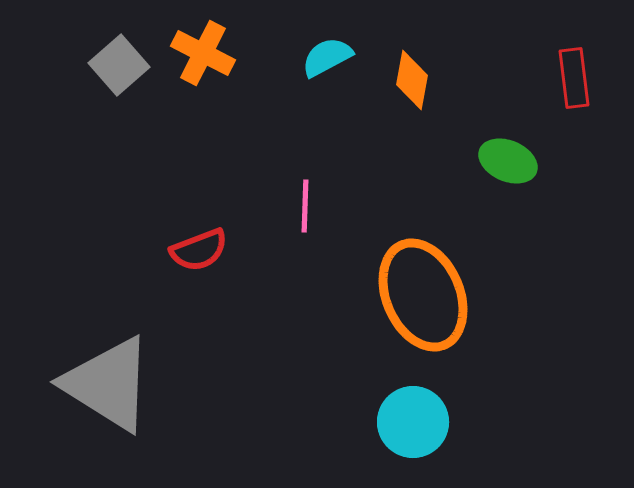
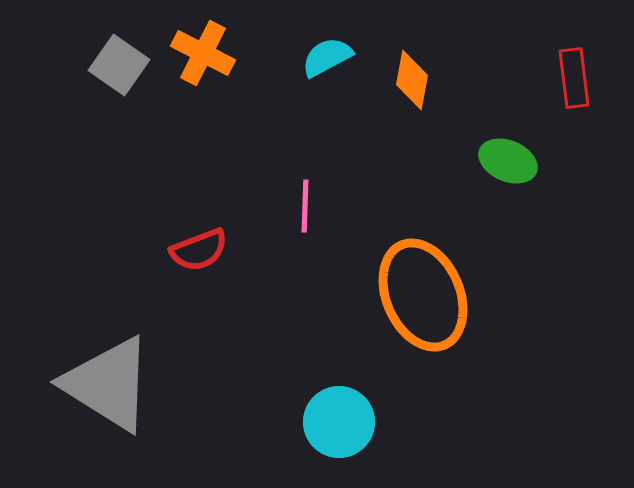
gray square: rotated 14 degrees counterclockwise
cyan circle: moved 74 px left
